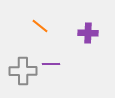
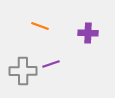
orange line: rotated 18 degrees counterclockwise
purple line: rotated 18 degrees counterclockwise
